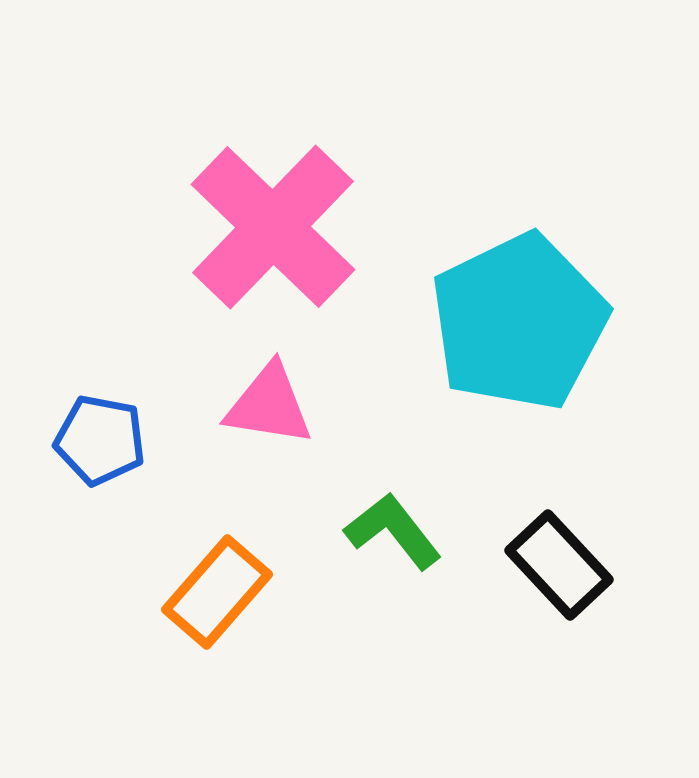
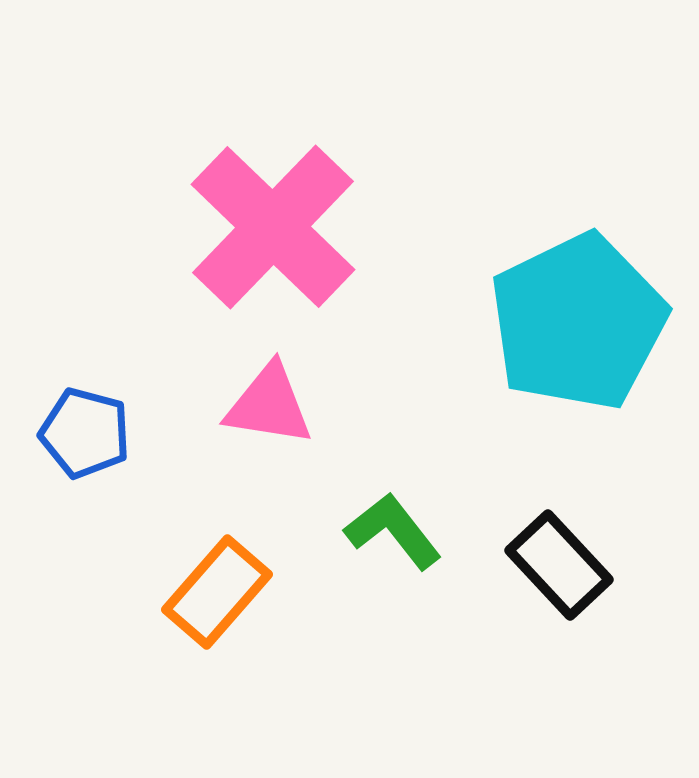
cyan pentagon: moved 59 px right
blue pentagon: moved 15 px left, 7 px up; rotated 4 degrees clockwise
